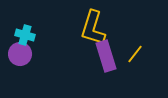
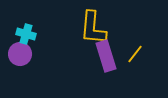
yellow L-shape: rotated 12 degrees counterclockwise
cyan cross: moved 1 px right, 1 px up
